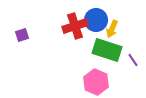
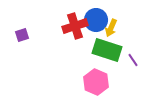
yellow arrow: moved 1 px left, 1 px up
